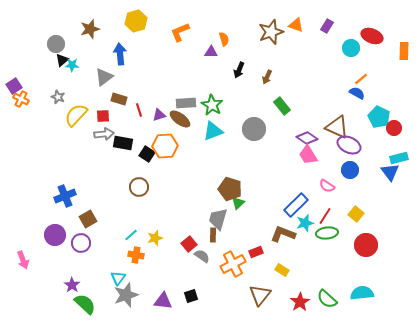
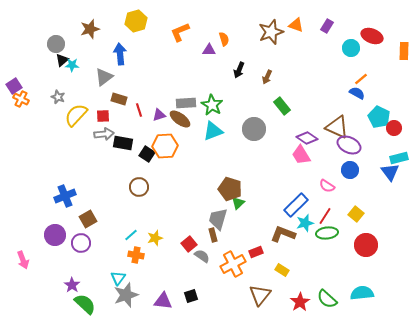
purple triangle at (211, 52): moved 2 px left, 2 px up
pink trapezoid at (308, 155): moved 7 px left
brown rectangle at (213, 235): rotated 16 degrees counterclockwise
